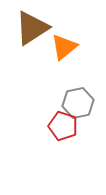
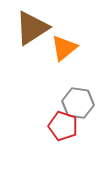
orange triangle: moved 1 px down
gray hexagon: rotated 20 degrees clockwise
